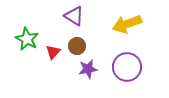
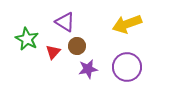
purple triangle: moved 9 px left, 6 px down
